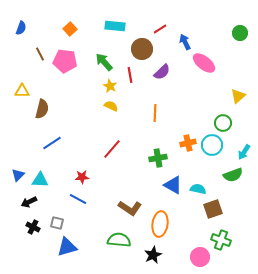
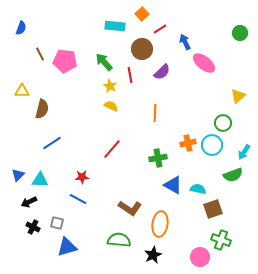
orange square at (70, 29): moved 72 px right, 15 px up
